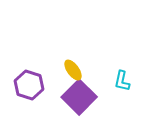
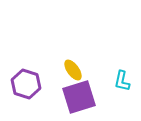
purple hexagon: moved 3 px left, 1 px up
purple square: rotated 28 degrees clockwise
